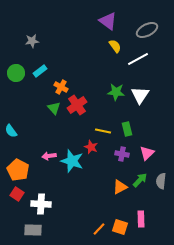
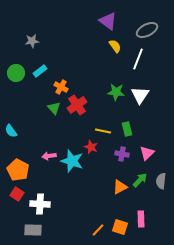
white line: rotated 40 degrees counterclockwise
white cross: moved 1 px left
orange line: moved 1 px left, 1 px down
